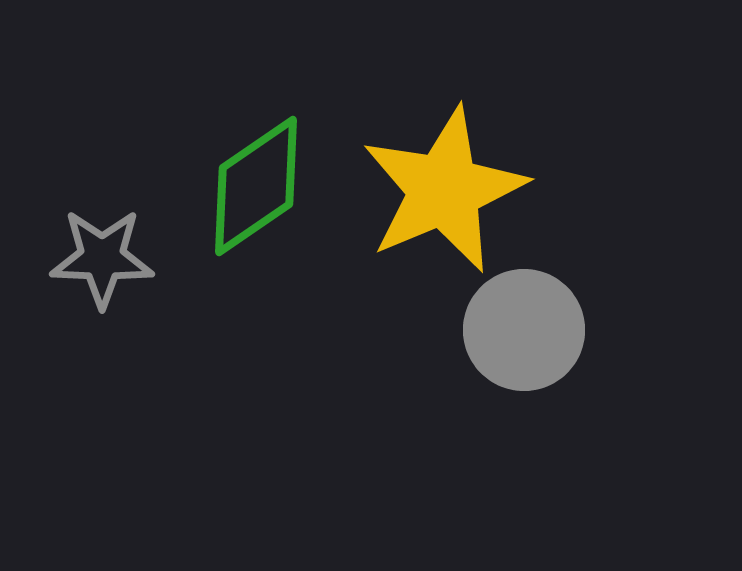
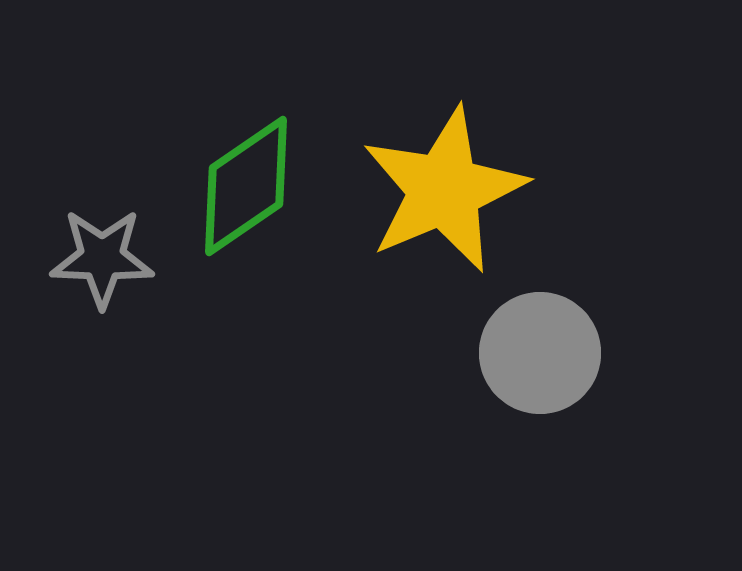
green diamond: moved 10 px left
gray circle: moved 16 px right, 23 px down
